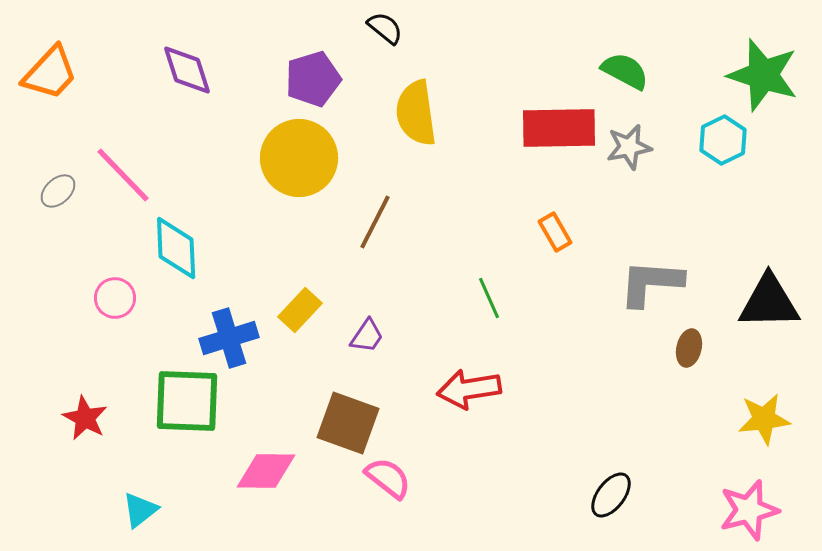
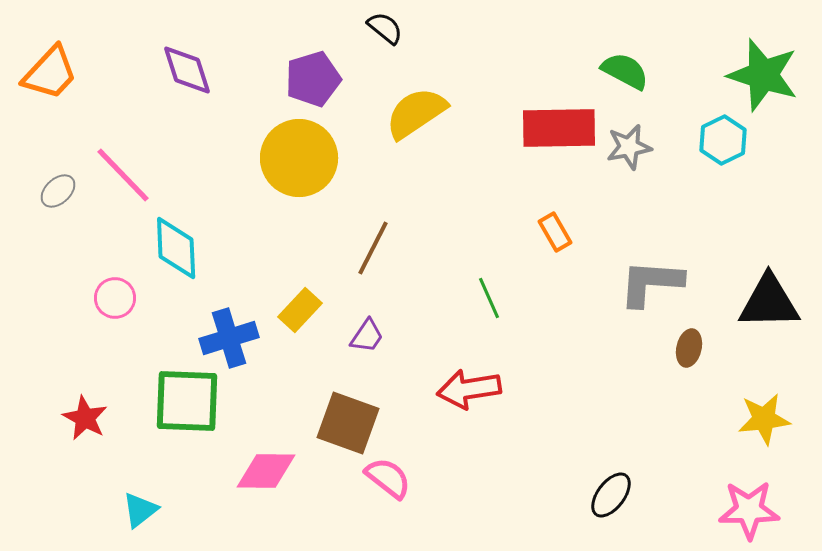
yellow semicircle: rotated 64 degrees clockwise
brown line: moved 2 px left, 26 px down
pink star: rotated 14 degrees clockwise
